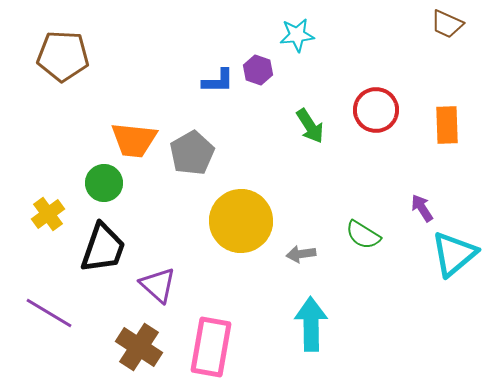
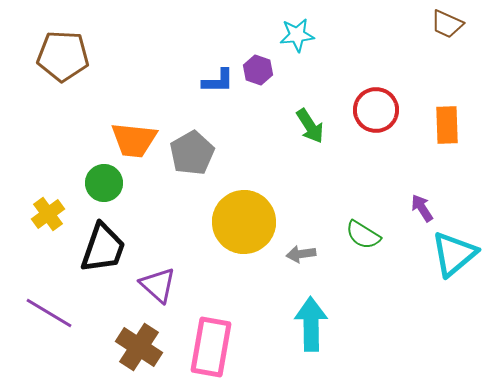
yellow circle: moved 3 px right, 1 px down
